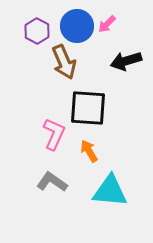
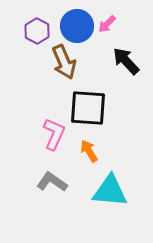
black arrow: rotated 64 degrees clockwise
